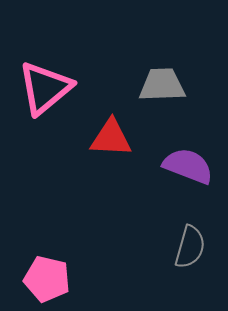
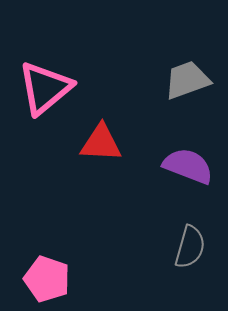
gray trapezoid: moved 25 px right, 5 px up; rotated 18 degrees counterclockwise
red triangle: moved 10 px left, 5 px down
pink pentagon: rotated 6 degrees clockwise
